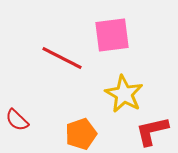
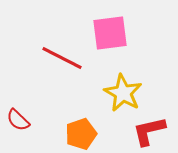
pink square: moved 2 px left, 2 px up
yellow star: moved 1 px left, 1 px up
red semicircle: moved 1 px right
red L-shape: moved 3 px left
